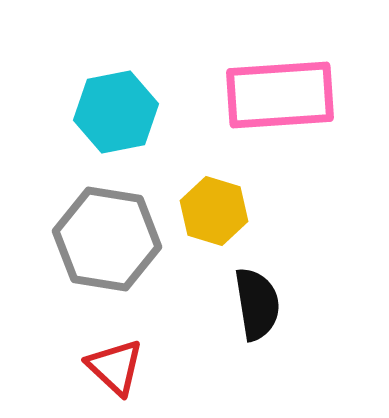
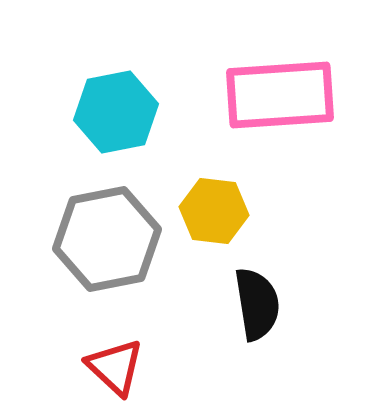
yellow hexagon: rotated 10 degrees counterclockwise
gray hexagon: rotated 20 degrees counterclockwise
